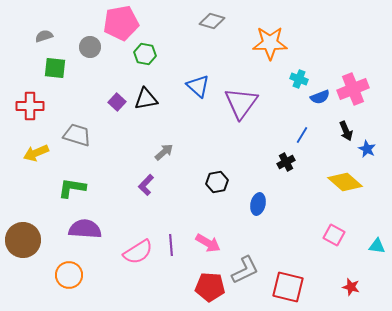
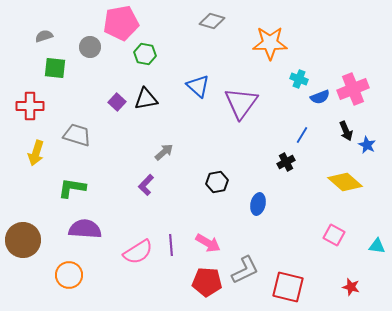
blue star: moved 4 px up
yellow arrow: rotated 50 degrees counterclockwise
red pentagon: moved 3 px left, 5 px up
